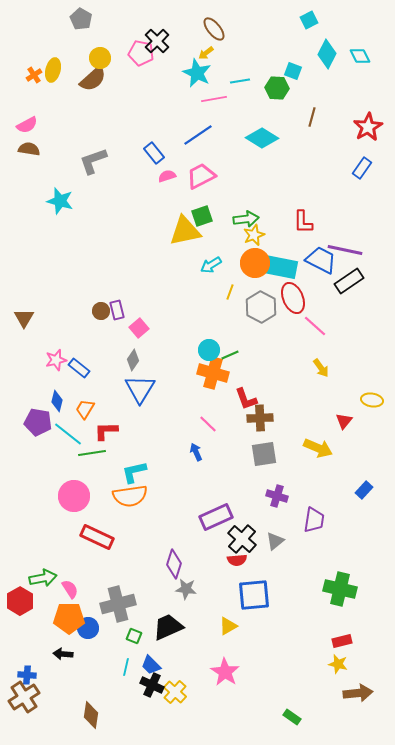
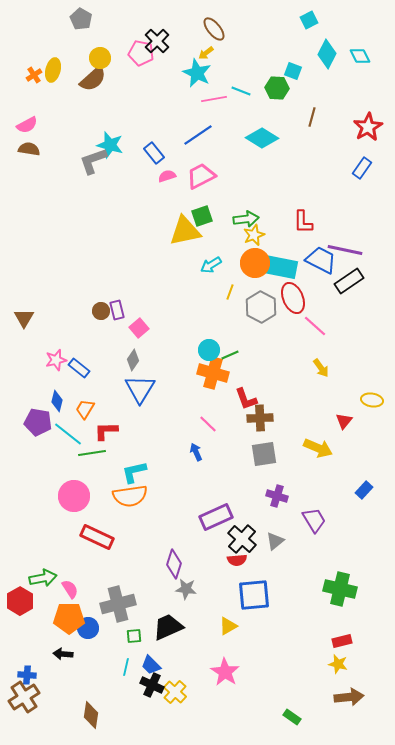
cyan line at (240, 81): moved 1 px right, 10 px down; rotated 30 degrees clockwise
cyan star at (60, 201): moved 50 px right, 56 px up
purple trapezoid at (314, 520): rotated 40 degrees counterclockwise
green square at (134, 636): rotated 28 degrees counterclockwise
brown arrow at (358, 693): moved 9 px left, 4 px down
